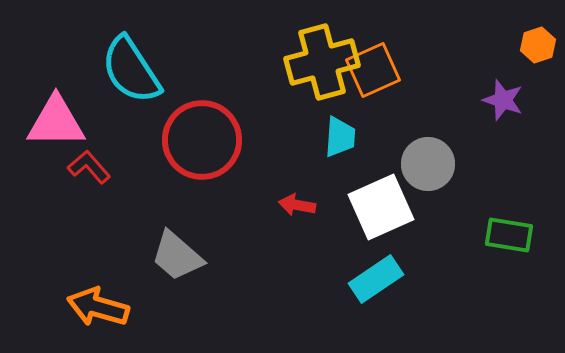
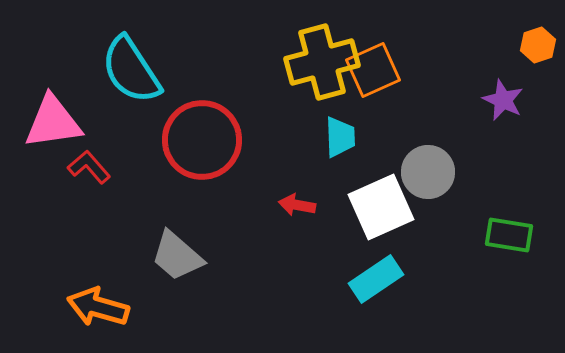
purple star: rotated 6 degrees clockwise
pink triangle: moved 3 px left; rotated 8 degrees counterclockwise
cyan trapezoid: rotated 6 degrees counterclockwise
gray circle: moved 8 px down
